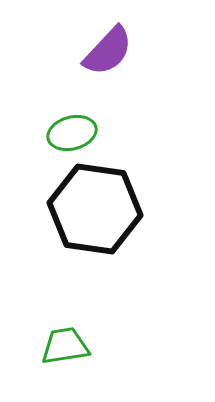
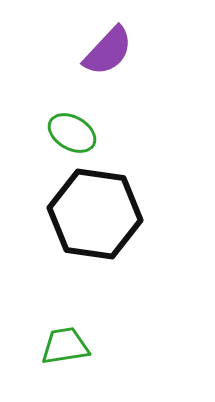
green ellipse: rotated 45 degrees clockwise
black hexagon: moved 5 px down
